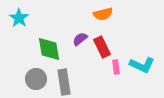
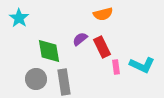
green diamond: moved 2 px down
